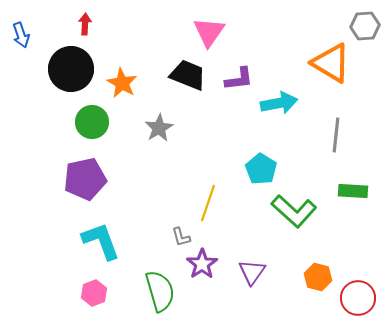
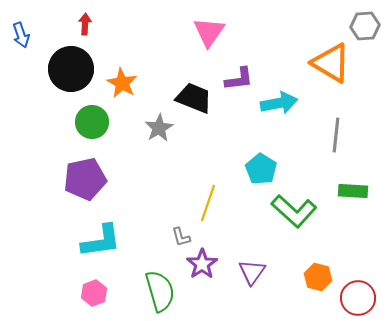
black trapezoid: moved 6 px right, 23 px down
cyan L-shape: rotated 102 degrees clockwise
